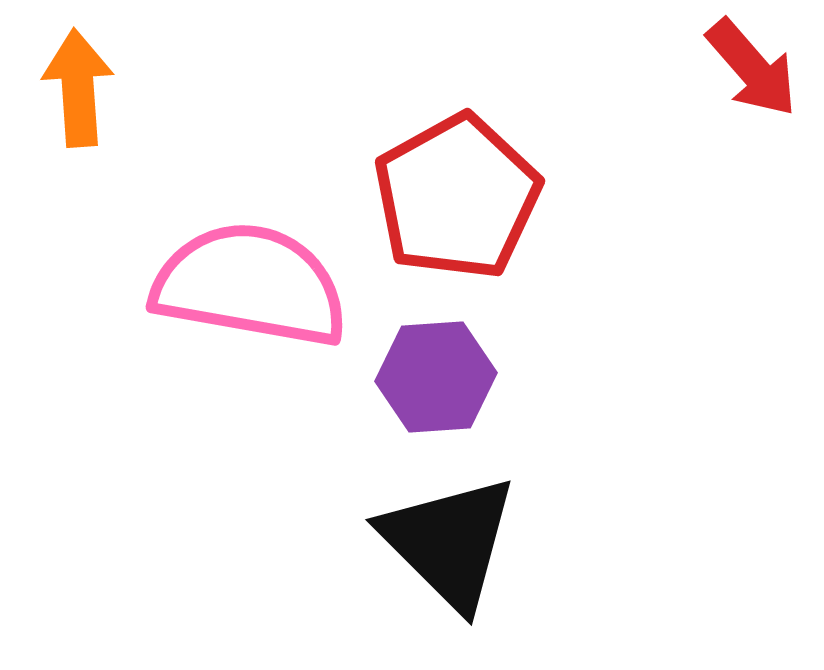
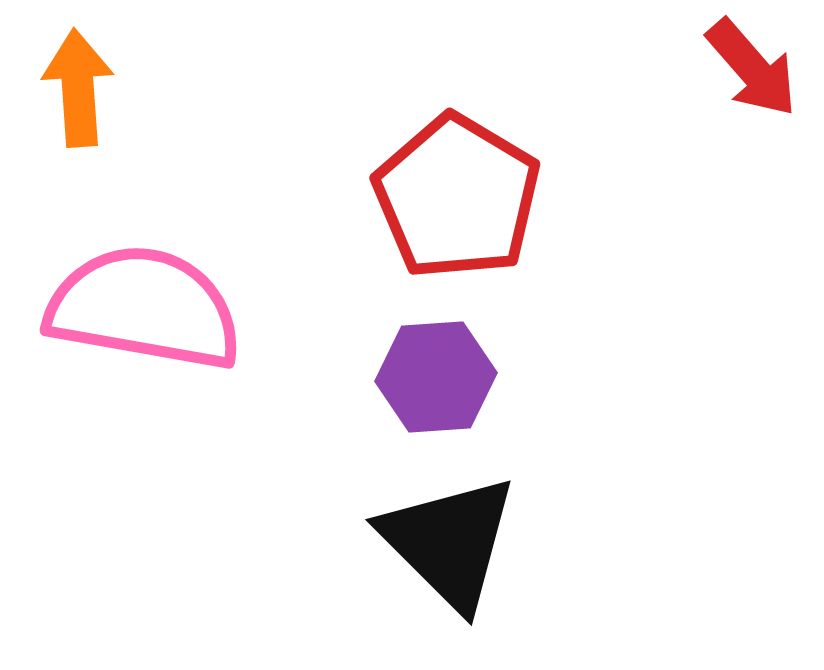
red pentagon: rotated 12 degrees counterclockwise
pink semicircle: moved 106 px left, 23 px down
